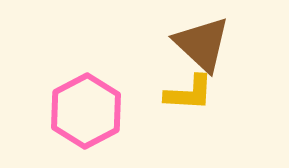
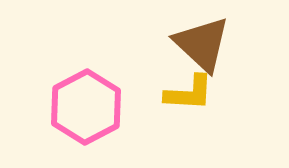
pink hexagon: moved 4 px up
